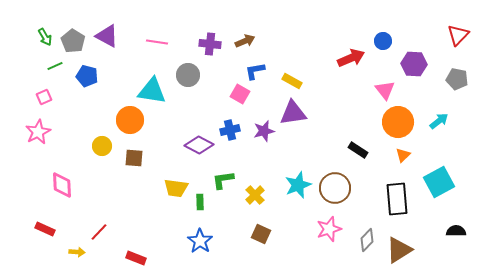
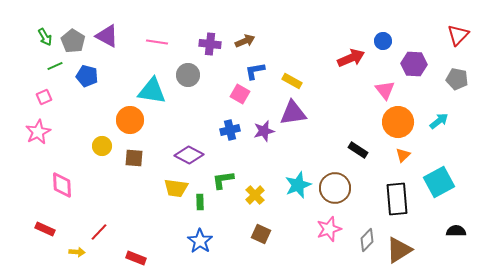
purple diamond at (199, 145): moved 10 px left, 10 px down
